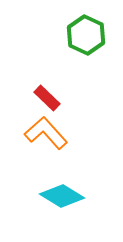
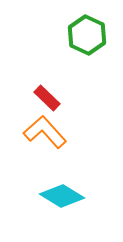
green hexagon: moved 1 px right
orange L-shape: moved 1 px left, 1 px up
